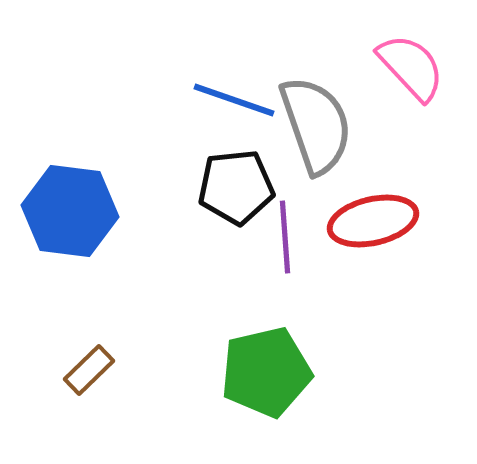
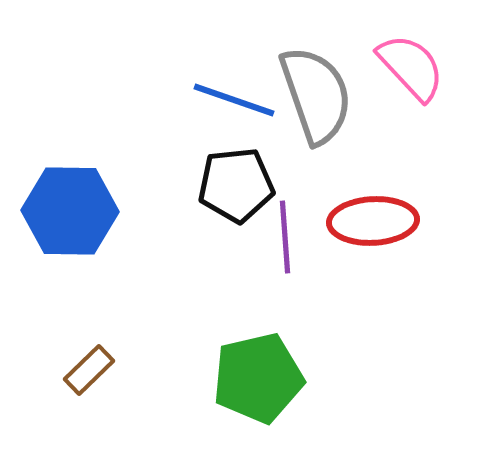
gray semicircle: moved 30 px up
black pentagon: moved 2 px up
blue hexagon: rotated 6 degrees counterclockwise
red ellipse: rotated 10 degrees clockwise
green pentagon: moved 8 px left, 6 px down
